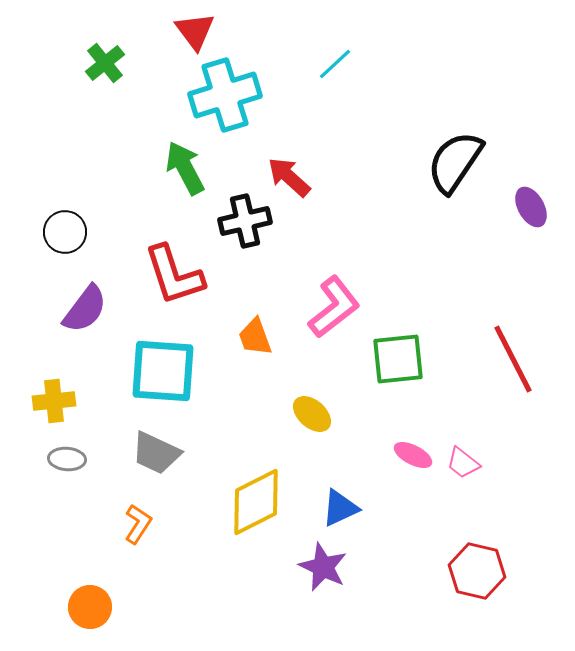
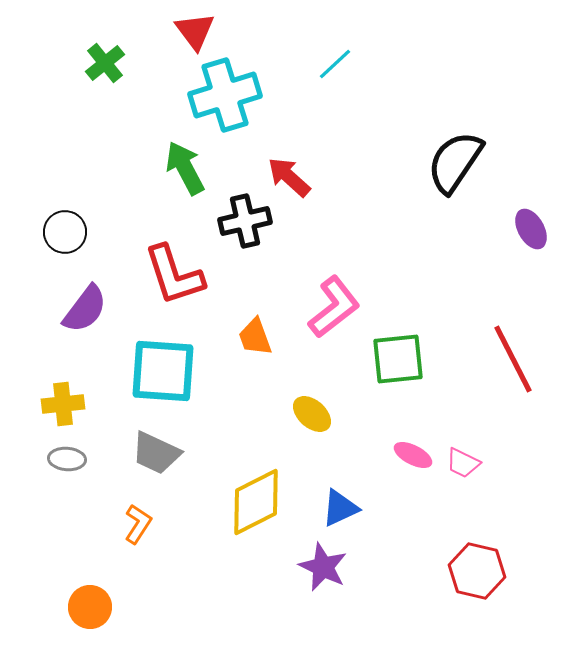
purple ellipse: moved 22 px down
yellow cross: moved 9 px right, 3 px down
pink trapezoid: rotated 12 degrees counterclockwise
